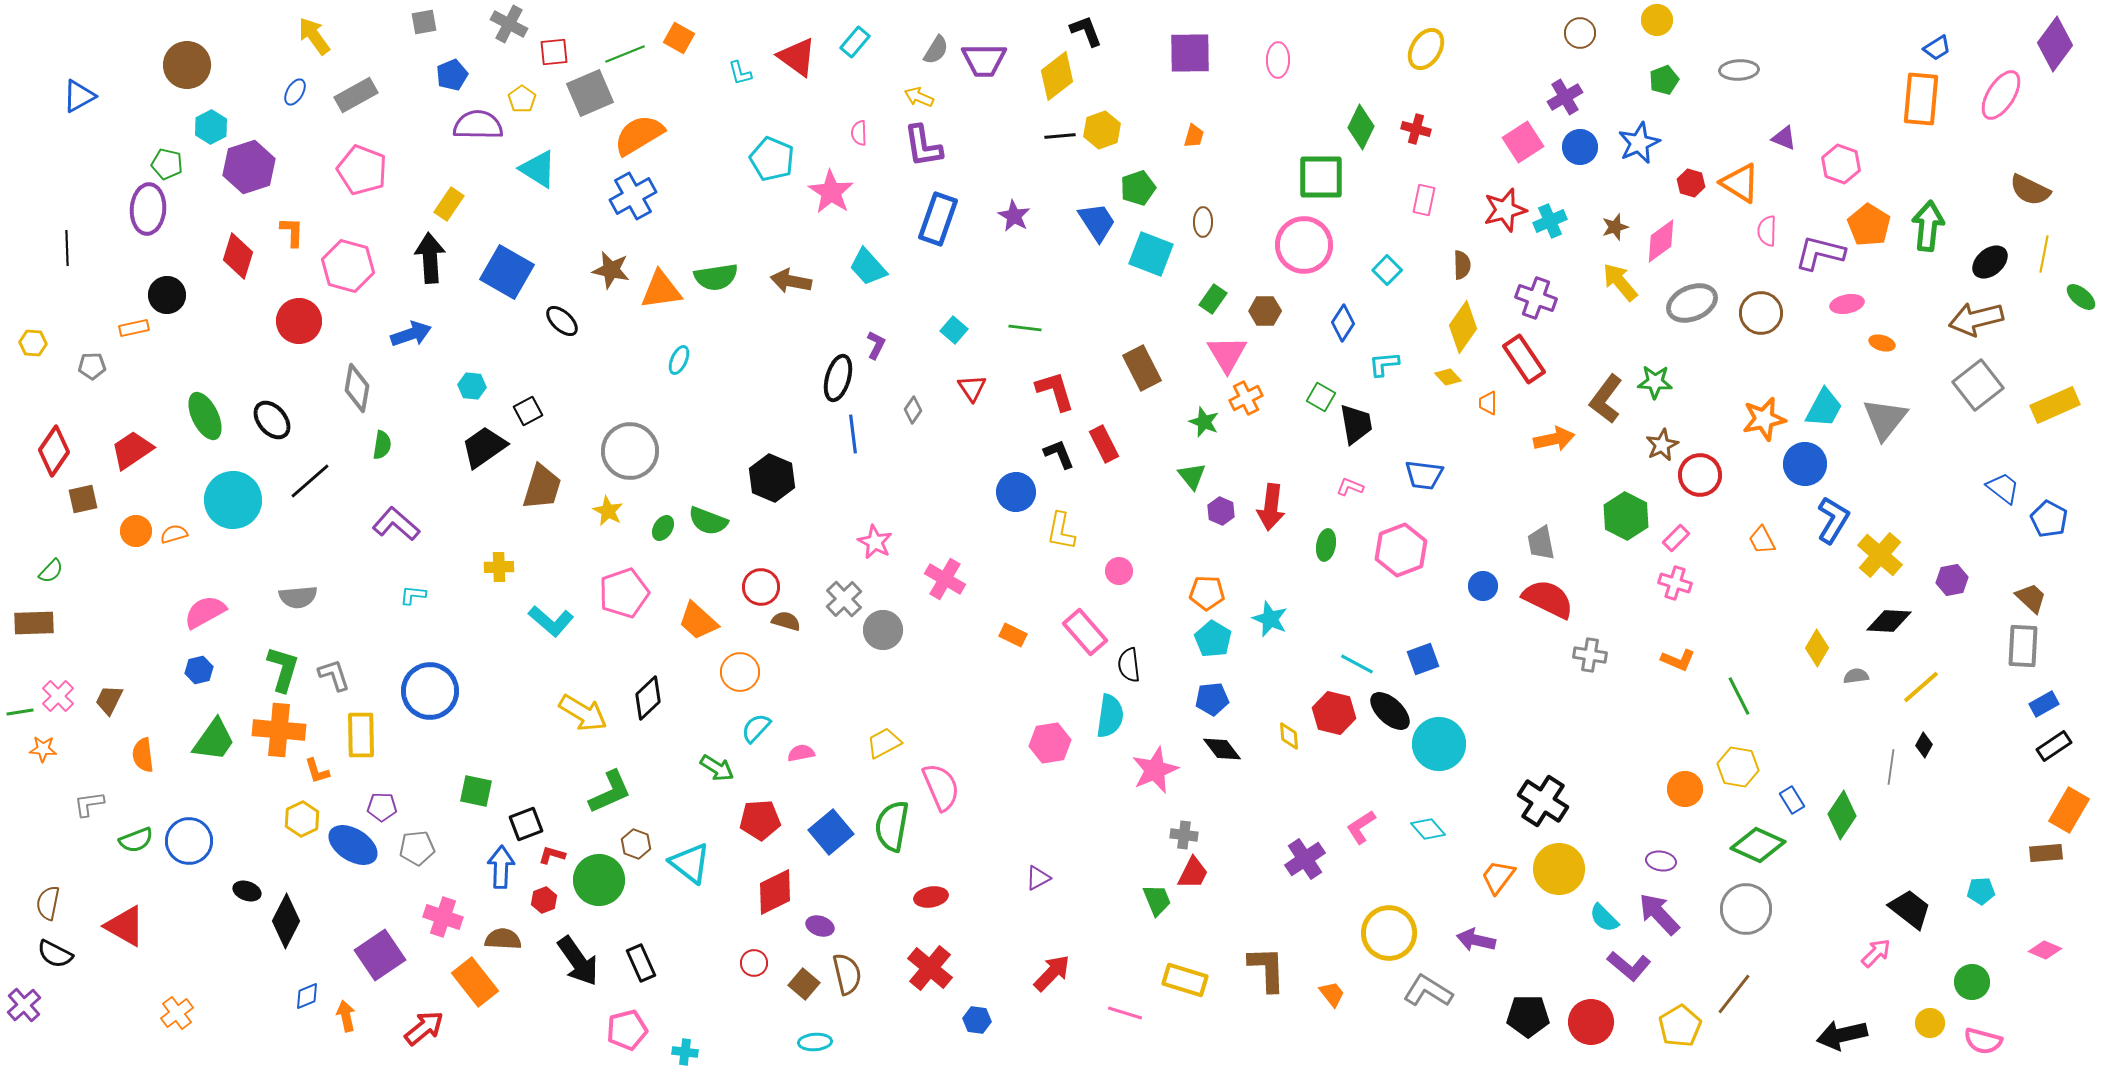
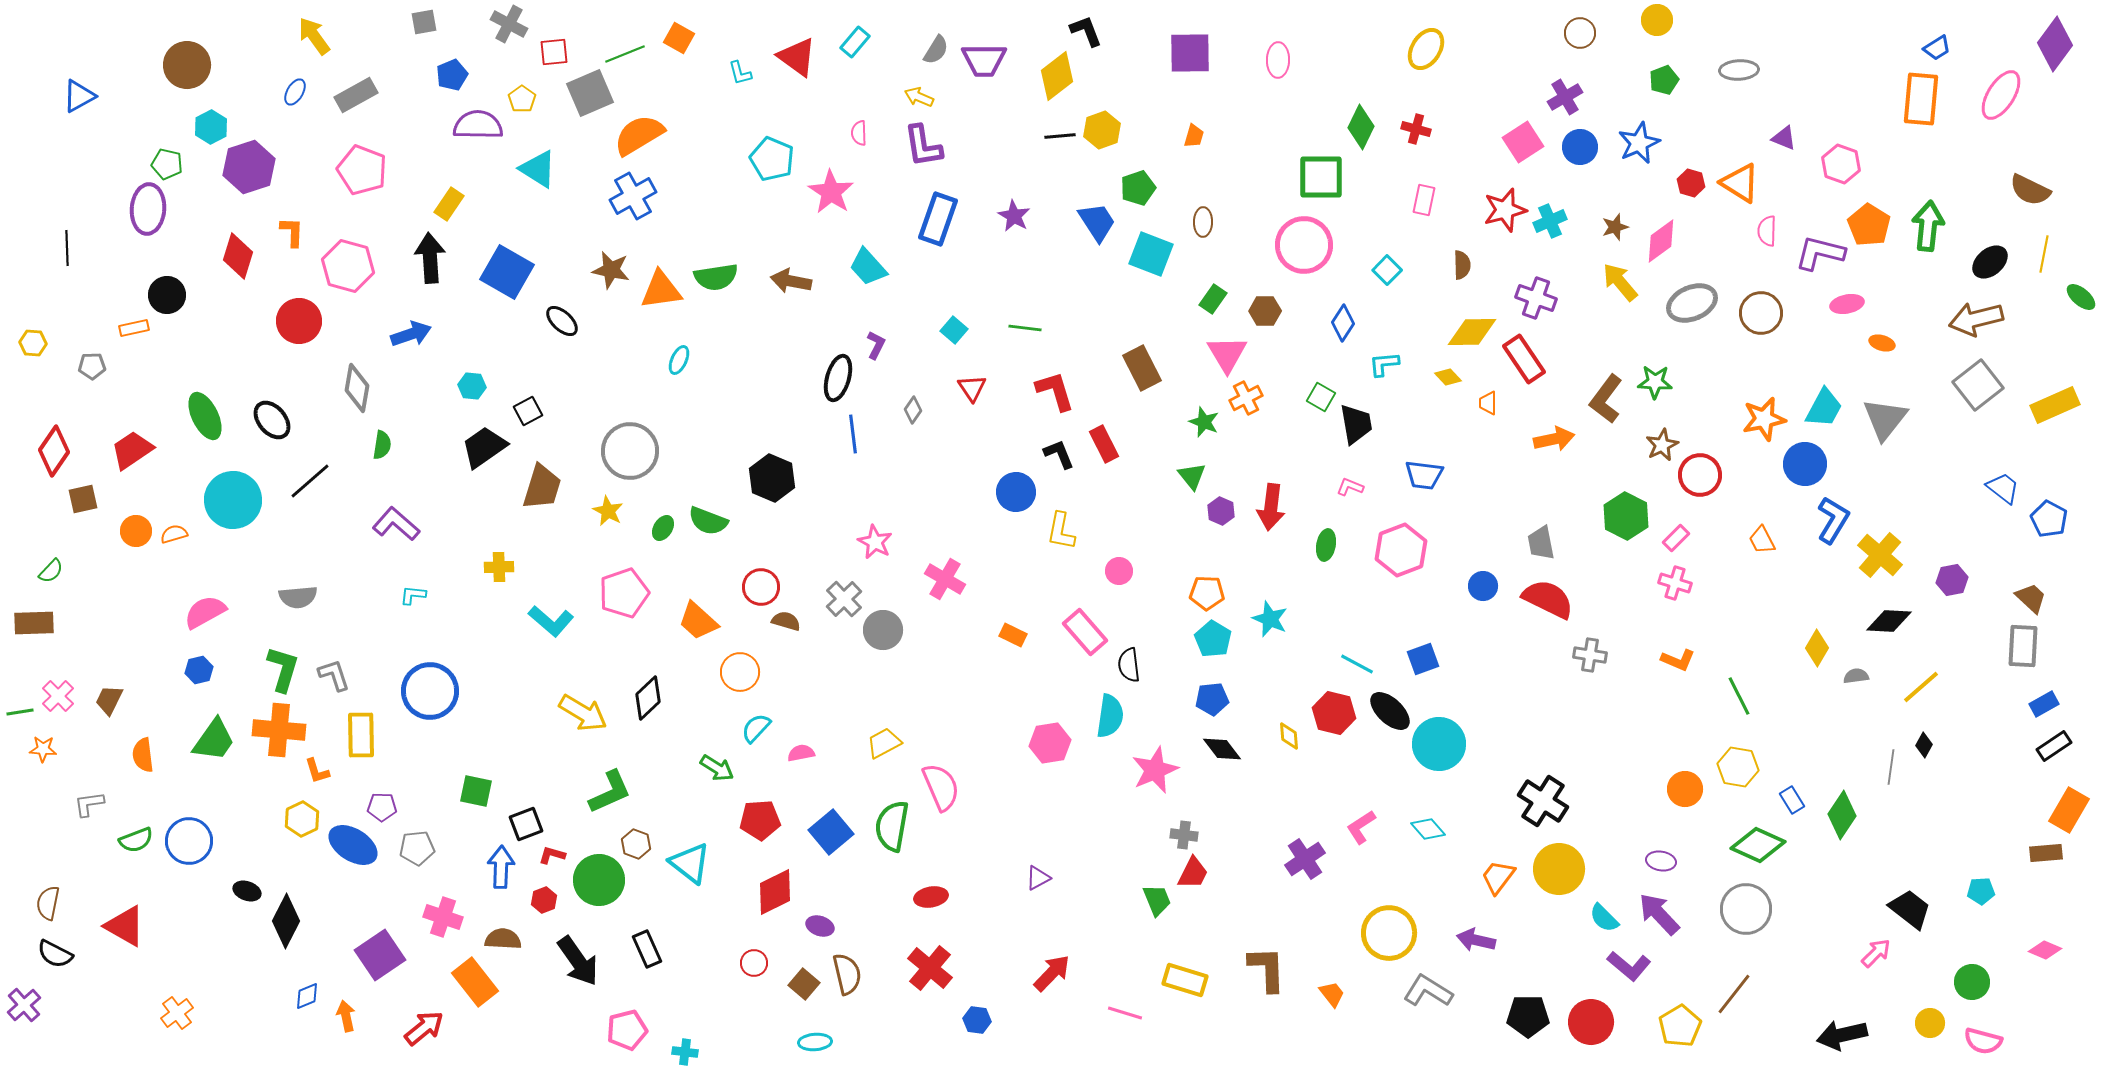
yellow diamond at (1463, 327): moved 9 px right, 5 px down; rotated 54 degrees clockwise
black rectangle at (641, 963): moved 6 px right, 14 px up
